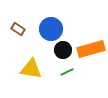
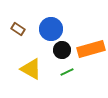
black circle: moved 1 px left
yellow triangle: rotated 20 degrees clockwise
